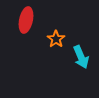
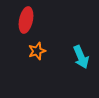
orange star: moved 19 px left, 12 px down; rotated 18 degrees clockwise
